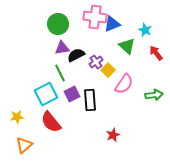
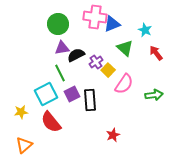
green triangle: moved 2 px left, 2 px down
yellow star: moved 4 px right, 5 px up
